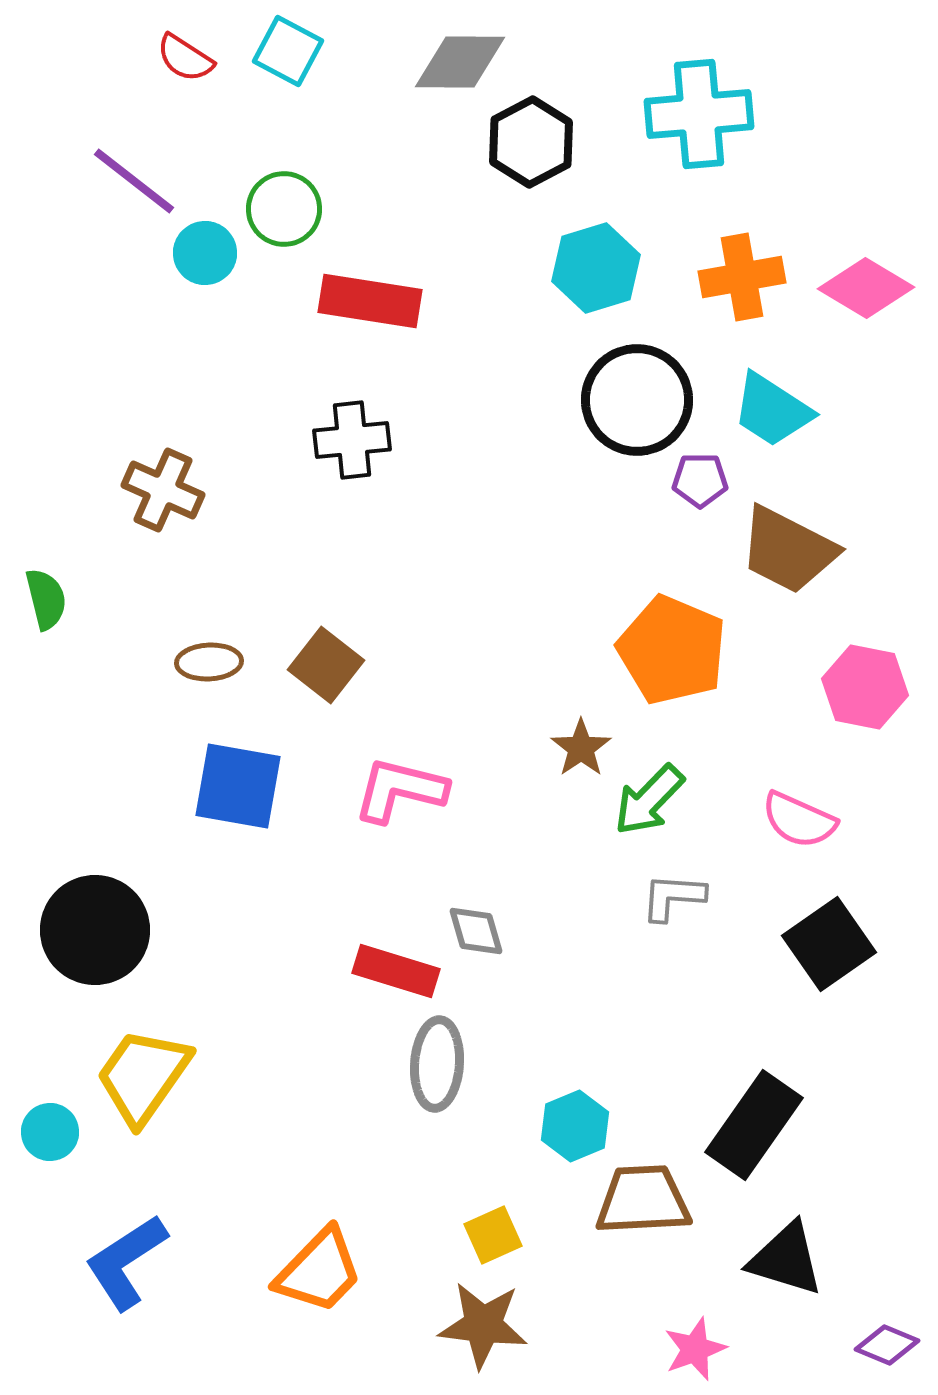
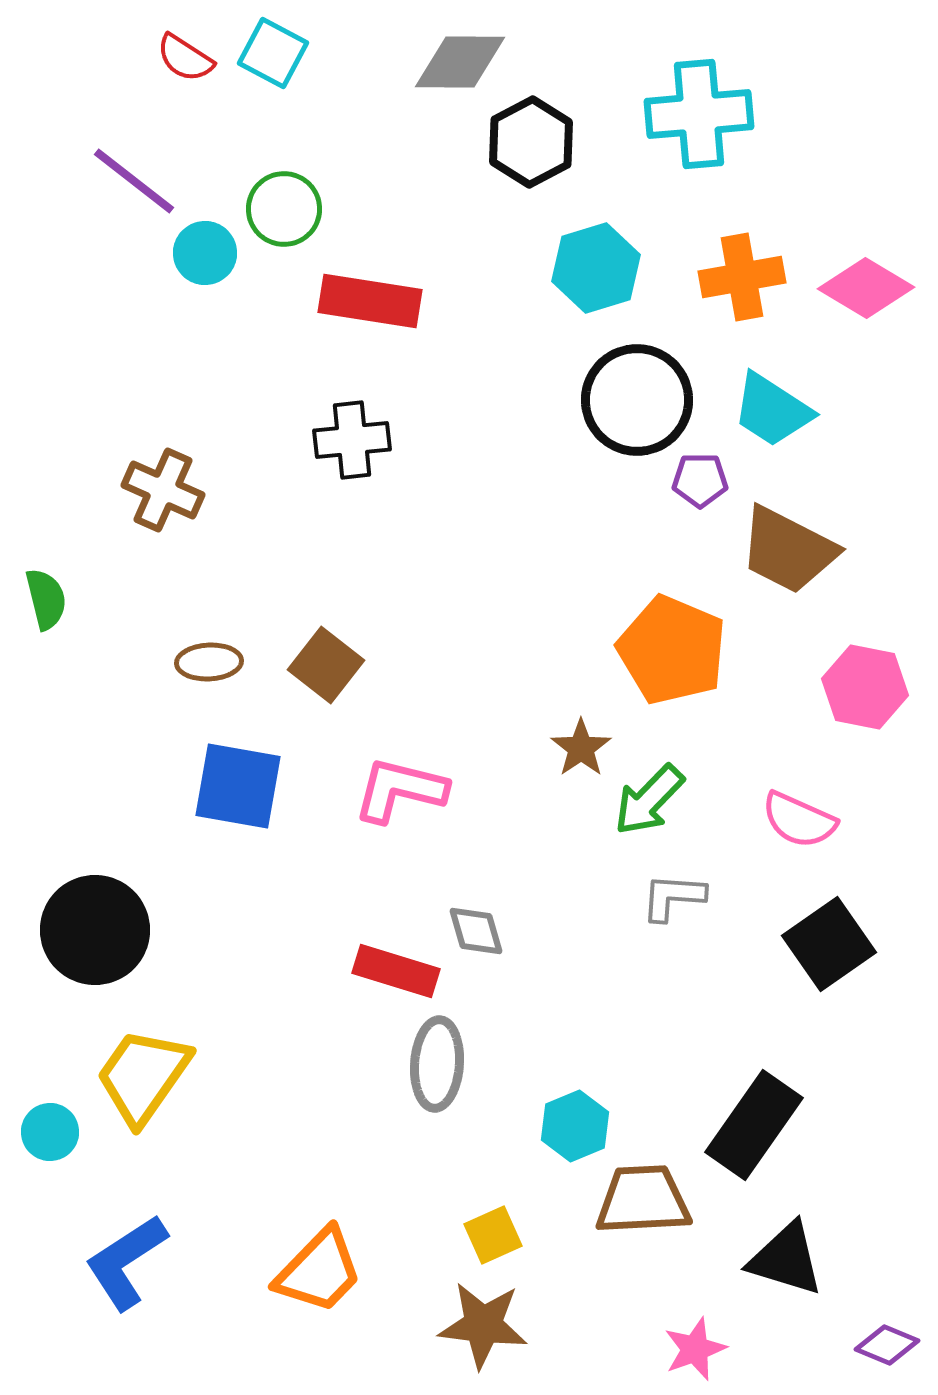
cyan square at (288, 51): moved 15 px left, 2 px down
